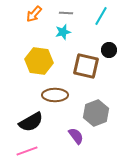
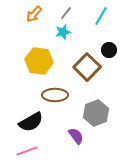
gray line: rotated 56 degrees counterclockwise
brown square: moved 1 px right, 1 px down; rotated 32 degrees clockwise
